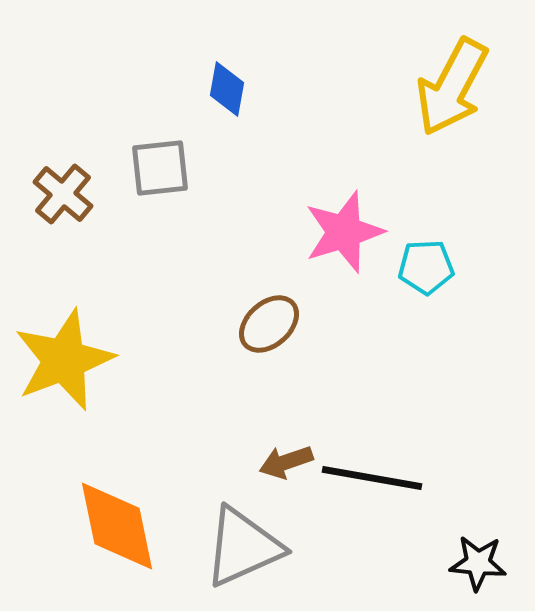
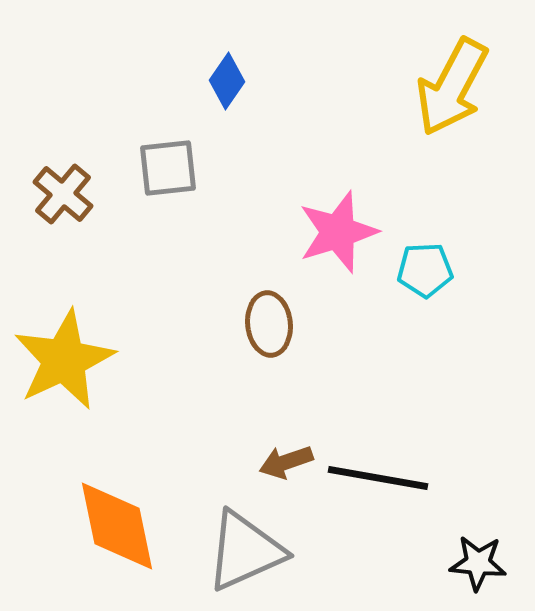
blue diamond: moved 8 px up; rotated 24 degrees clockwise
gray square: moved 8 px right
pink star: moved 6 px left
cyan pentagon: moved 1 px left, 3 px down
brown ellipse: rotated 54 degrees counterclockwise
yellow star: rotated 4 degrees counterclockwise
black line: moved 6 px right
gray triangle: moved 2 px right, 4 px down
